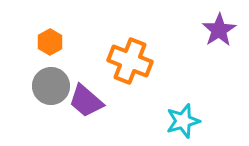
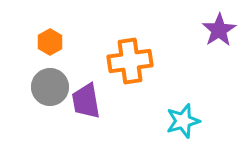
orange cross: rotated 30 degrees counterclockwise
gray circle: moved 1 px left, 1 px down
purple trapezoid: rotated 39 degrees clockwise
